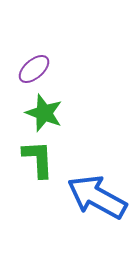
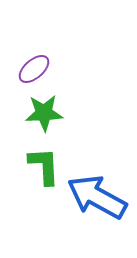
green star: rotated 24 degrees counterclockwise
green L-shape: moved 6 px right, 7 px down
